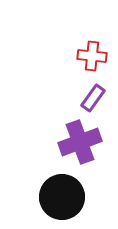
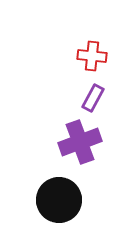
purple rectangle: rotated 8 degrees counterclockwise
black circle: moved 3 px left, 3 px down
